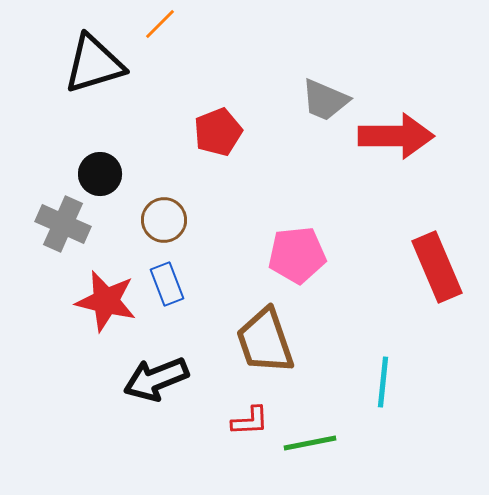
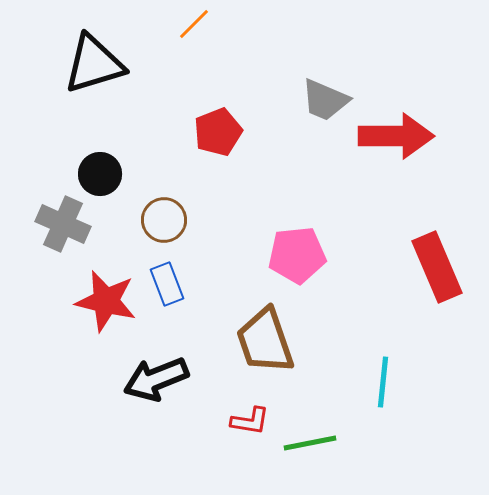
orange line: moved 34 px right
red L-shape: rotated 12 degrees clockwise
